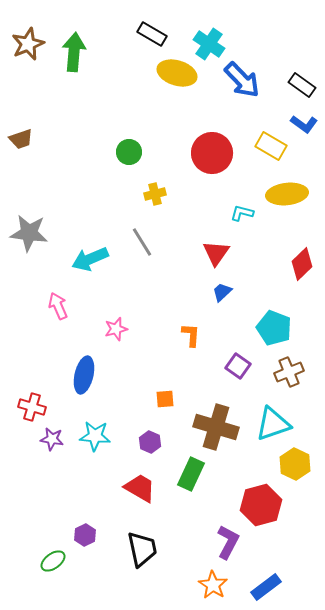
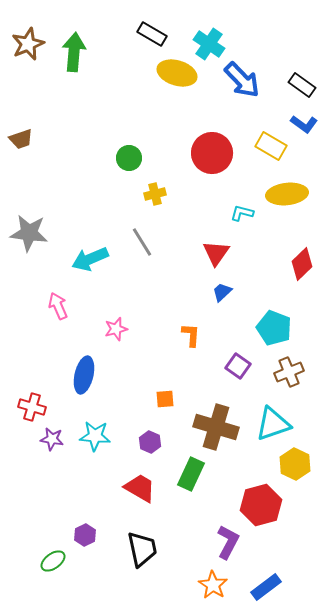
green circle at (129, 152): moved 6 px down
